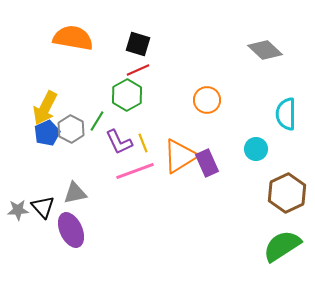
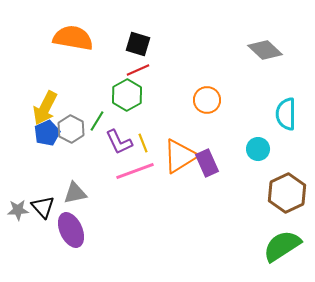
cyan circle: moved 2 px right
